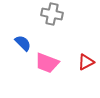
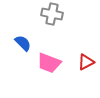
pink trapezoid: moved 2 px right
